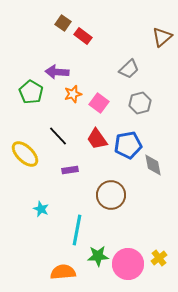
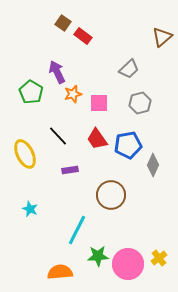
purple arrow: rotated 60 degrees clockwise
pink square: rotated 36 degrees counterclockwise
yellow ellipse: rotated 20 degrees clockwise
gray diamond: rotated 35 degrees clockwise
cyan star: moved 11 px left
cyan line: rotated 16 degrees clockwise
orange semicircle: moved 3 px left
